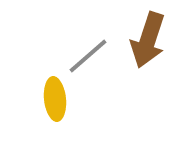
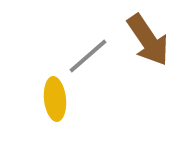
brown arrow: rotated 52 degrees counterclockwise
